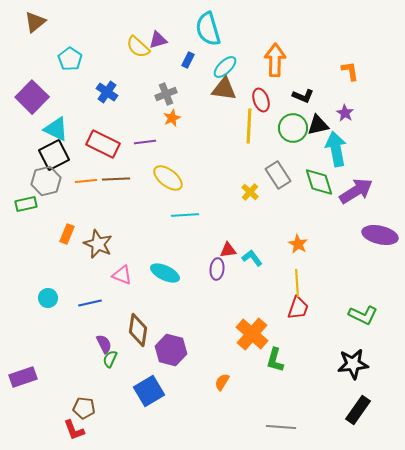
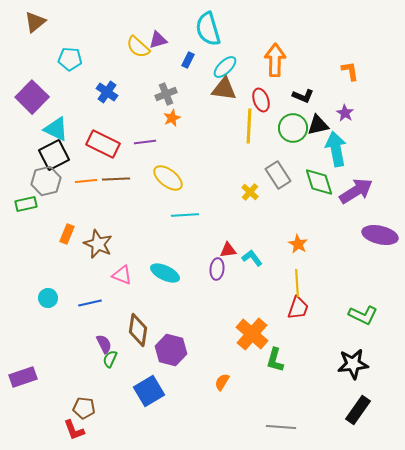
cyan pentagon at (70, 59): rotated 30 degrees counterclockwise
